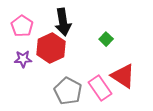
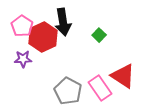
green square: moved 7 px left, 4 px up
red hexagon: moved 8 px left, 11 px up
